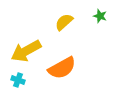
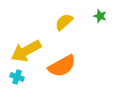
orange semicircle: moved 2 px up
cyan cross: moved 1 px left, 3 px up
